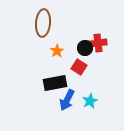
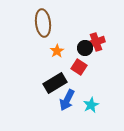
brown ellipse: rotated 12 degrees counterclockwise
red cross: moved 2 px left, 1 px up; rotated 12 degrees counterclockwise
black rectangle: rotated 20 degrees counterclockwise
cyan star: moved 1 px right, 4 px down
